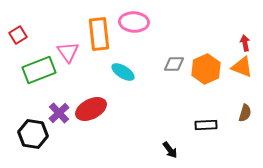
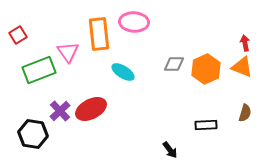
purple cross: moved 1 px right, 2 px up
